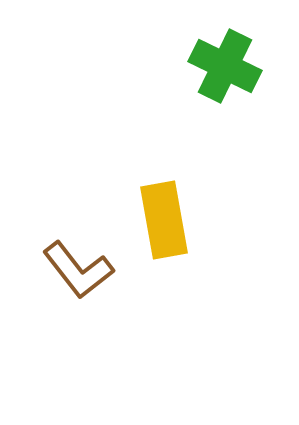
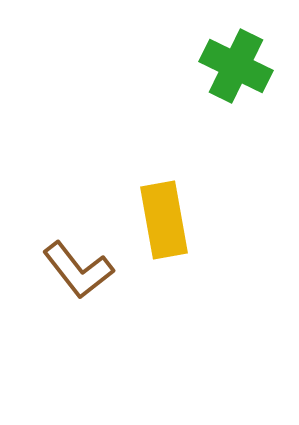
green cross: moved 11 px right
